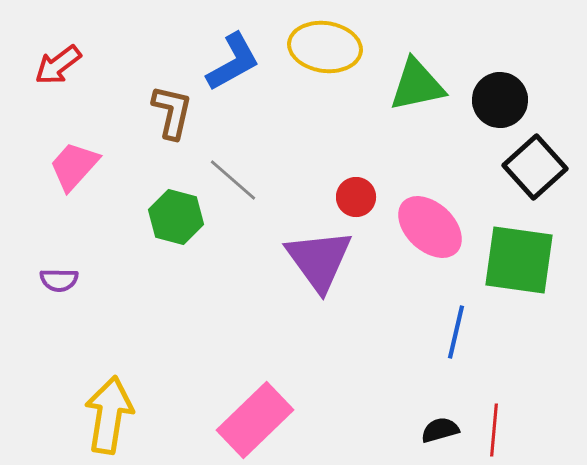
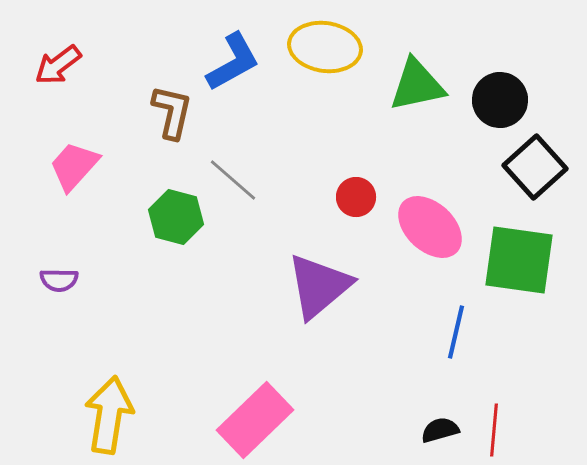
purple triangle: moved 26 px down; rotated 26 degrees clockwise
